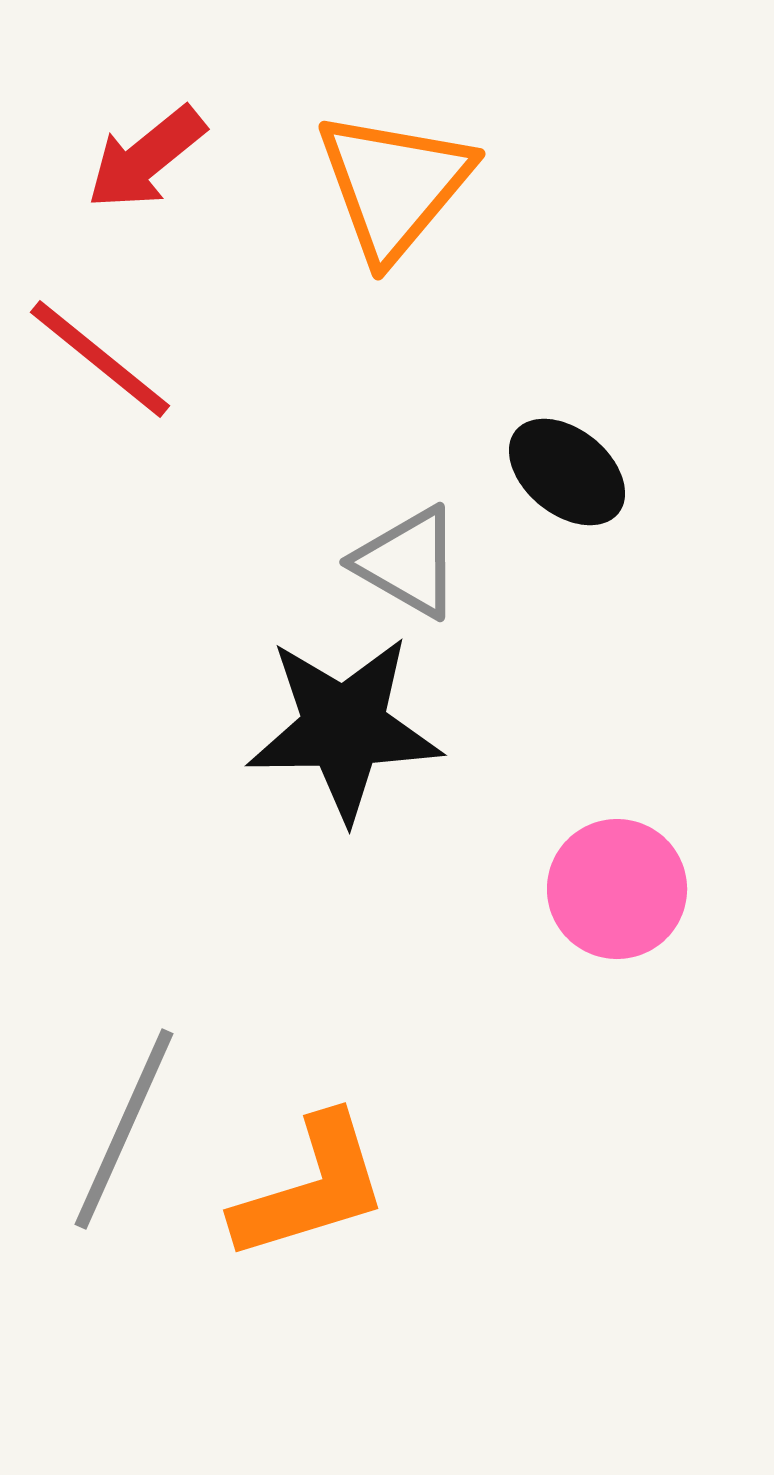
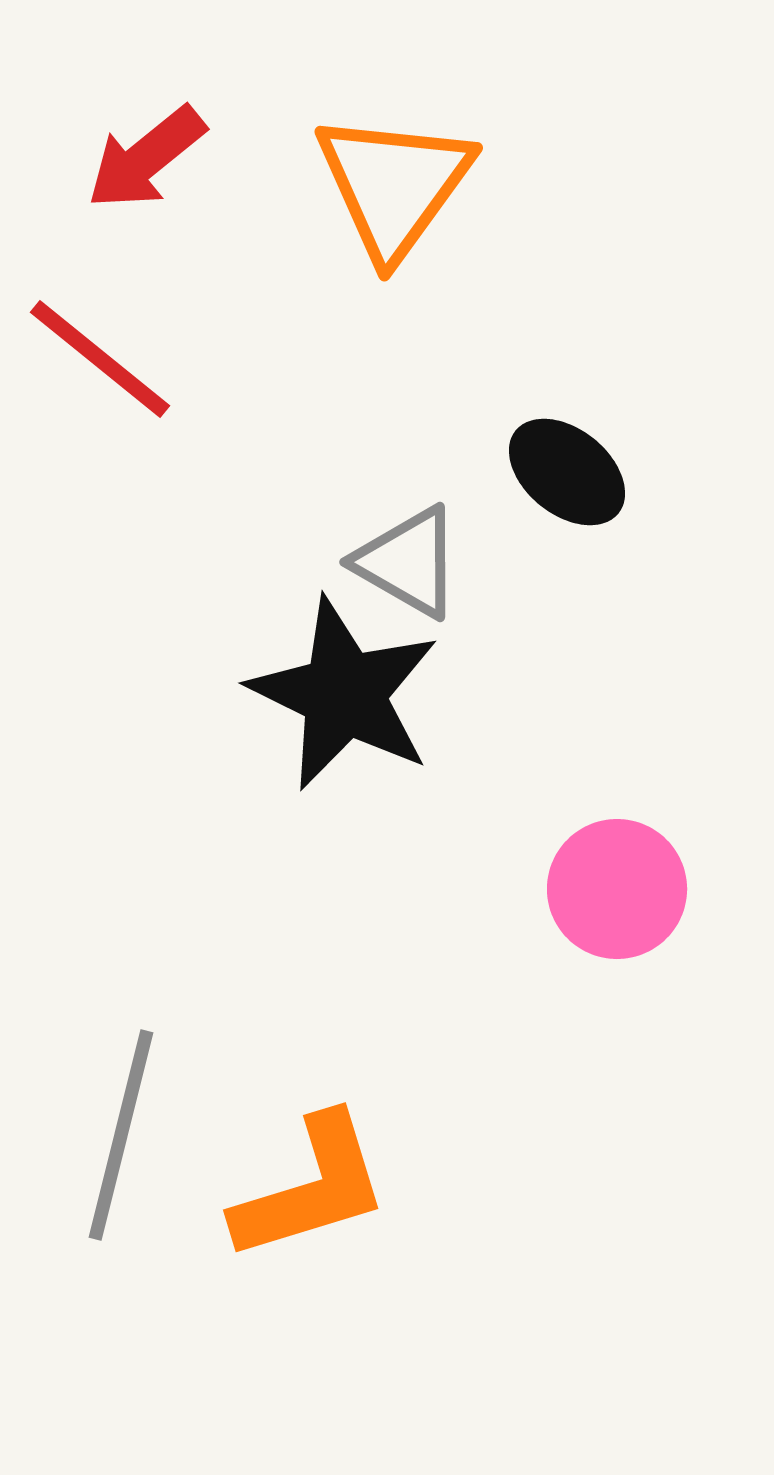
orange triangle: rotated 4 degrees counterclockwise
black star: moved 34 px up; rotated 27 degrees clockwise
gray line: moved 3 px left, 6 px down; rotated 10 degrees counterclockwise
